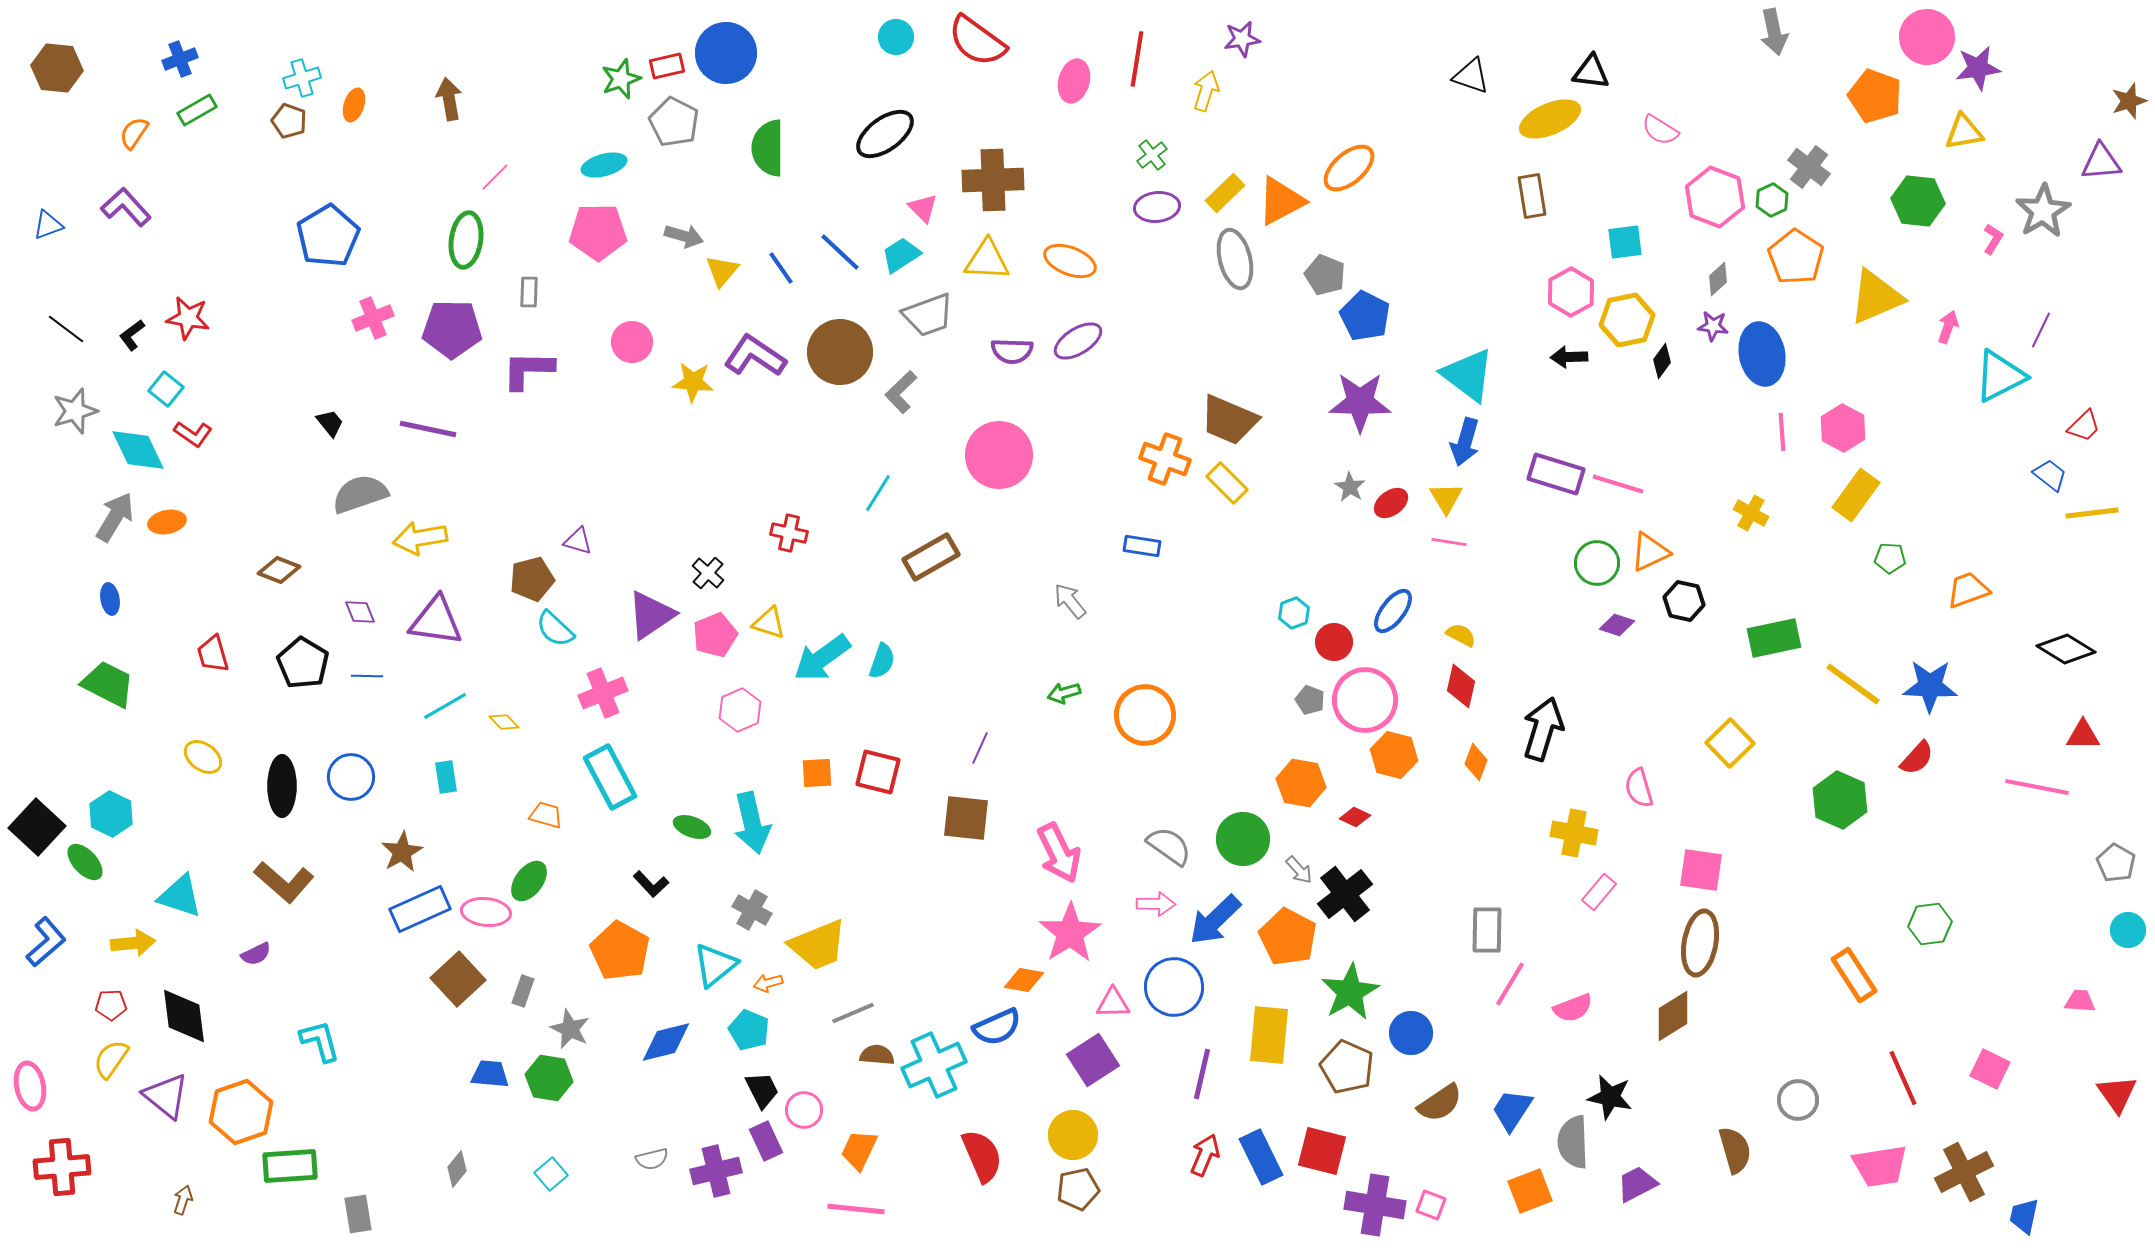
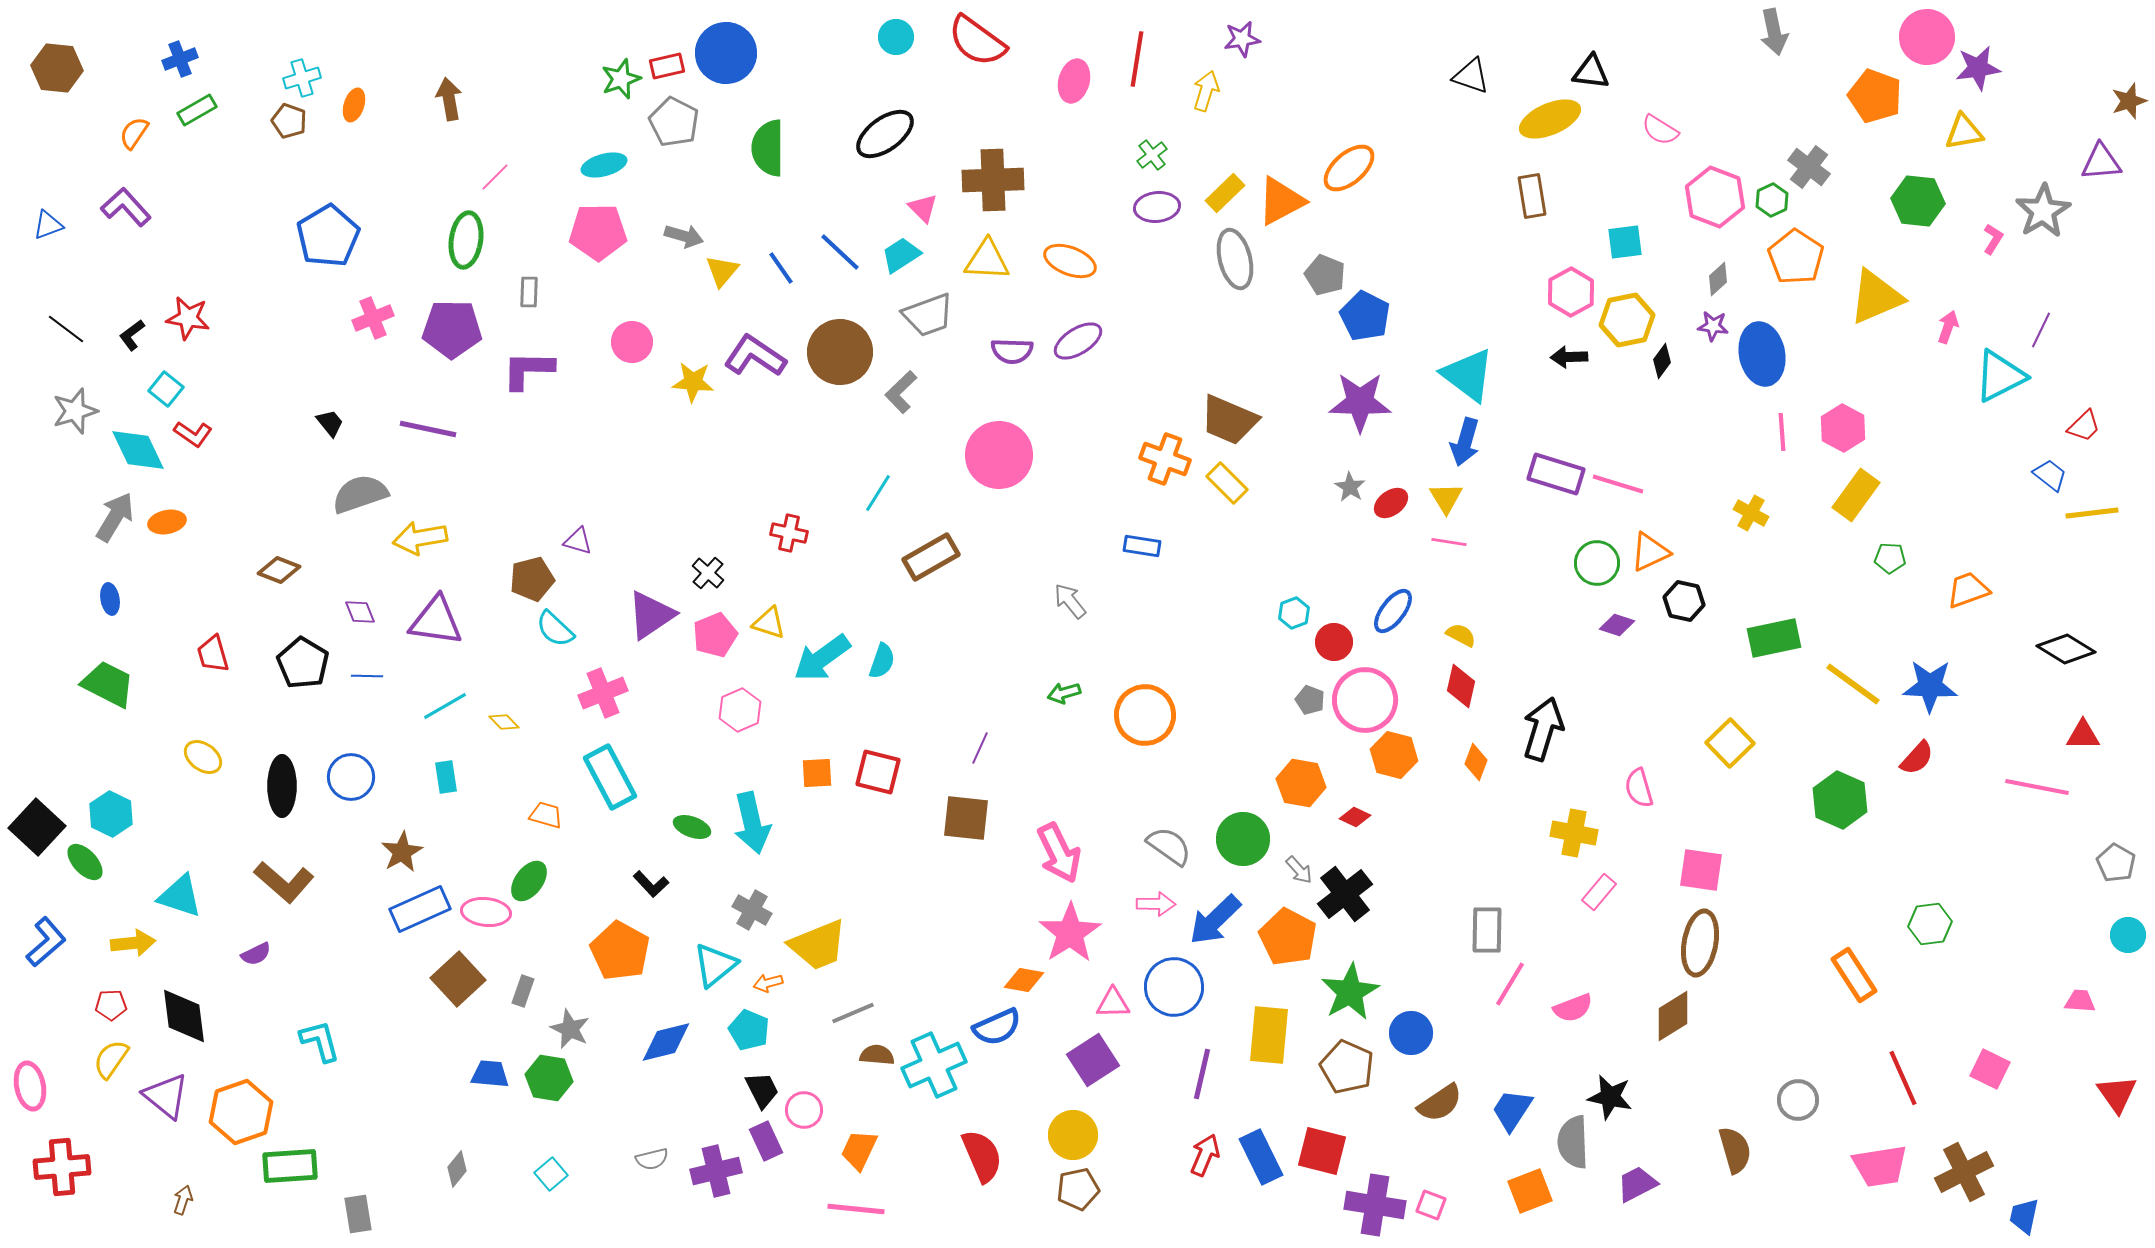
cyan circle at (2128, 930): moved 5 px down
